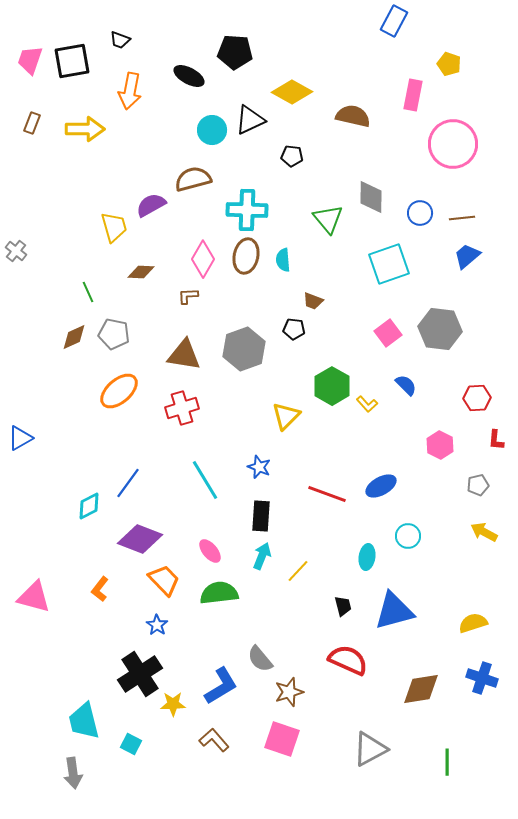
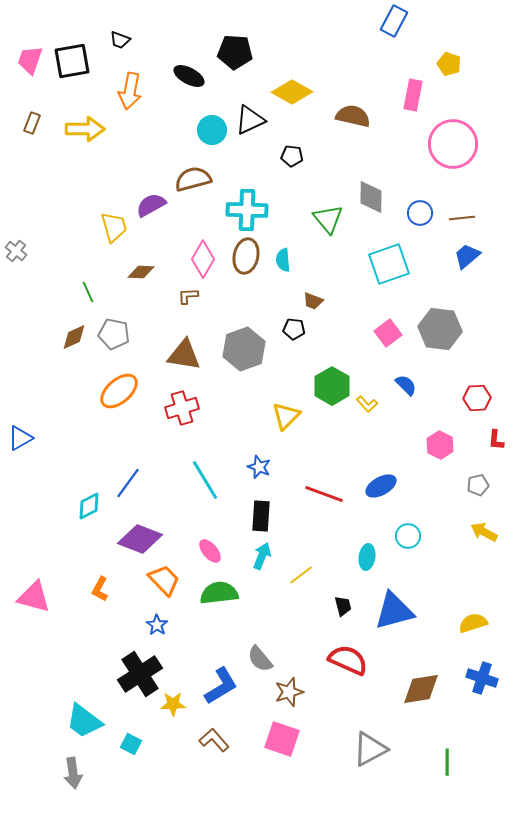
red line at (327, 494): moved 3 px left
yellow line at (298, 571): moved 3 px right, 4 px down; rotated 10 degrees clockwise
orange L-shape at (100, 589): rotated 10 degrees counterclockwise
cyan trapezoid at (84, 721): rotated 39 degrees counterclockwise
